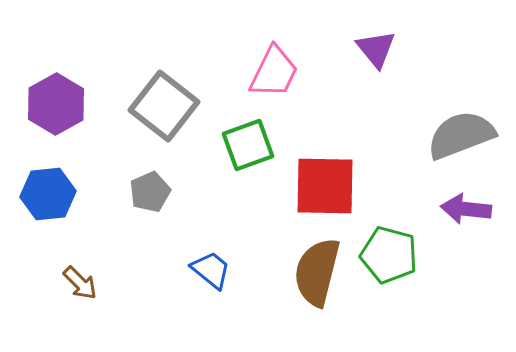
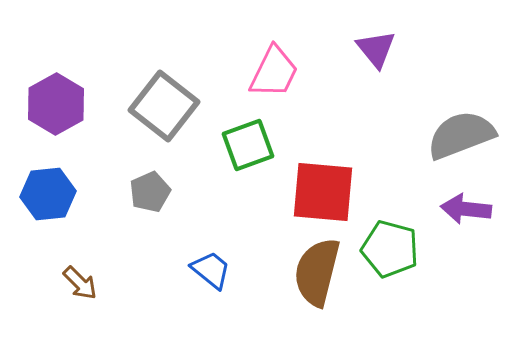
red square: moved 2 px left, 6 px down; rotated 4 degrees clockwise
green pentagon: moved 1 px right, 6 px up
